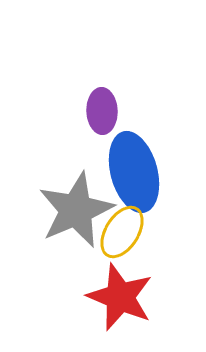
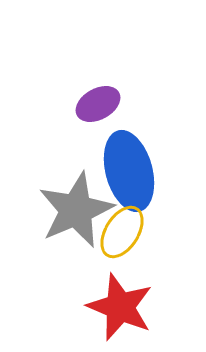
purple ellipse: moved 4 px left, 7 px up; rotated 63 degrees clockwise
blue ellipse: moved 5 px left, 1 px up
red star: moved 10 px down
